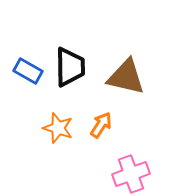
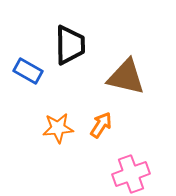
black trapezoid: moved 22 px up
orange star: rotated 24 degrees counterclockwise
